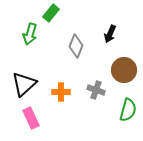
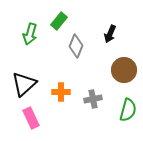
green rectangle: moved 8 px right, 8 px down
gray cross: moved 3 px left, 9 px down; rotated 30 degrees counterclockwise
